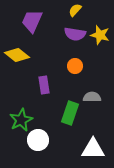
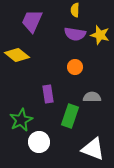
yellow semicircle: rotated 40 degrees counterclockwise
orange circle: moved 1 px down
purple rectangle: moved 4 px right, 9 px down
green rectangle: moved 3 px down
white circle: moved 1 px right, 2 px down
white triangle: rotated 20 degrees clockwise
